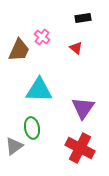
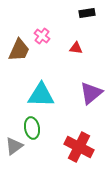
black rectangle: moved 4 px right, 5 px up
pink cross: moved 1 px up
red triangle: rotated 32 degrees counterclockwise
cyan triangle: moved 2 px right, 5 px down
purple triangle: moved 8 px right, 15 px up; rotated 15 degrees clockwise
red cross: moved 1 px left, 1 px up
